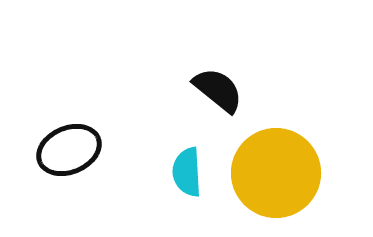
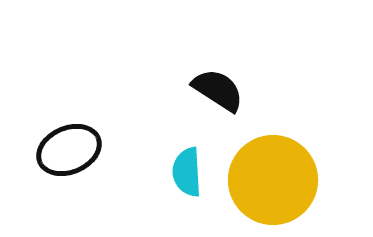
black semicircle: rotated 6 degrees counterclockwise
yellow circle: moved 3 px left, 7 px down
